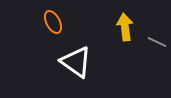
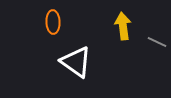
orange ellipse: rotated 25 degrees clockwise
yellow arrow: moved 2 px left, 1 px up
